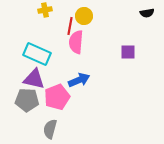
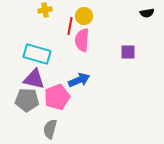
pink semicircle: moved 6 px right, 2 px up
cyan rectangle: rotated 8 degrees counterclockwise
